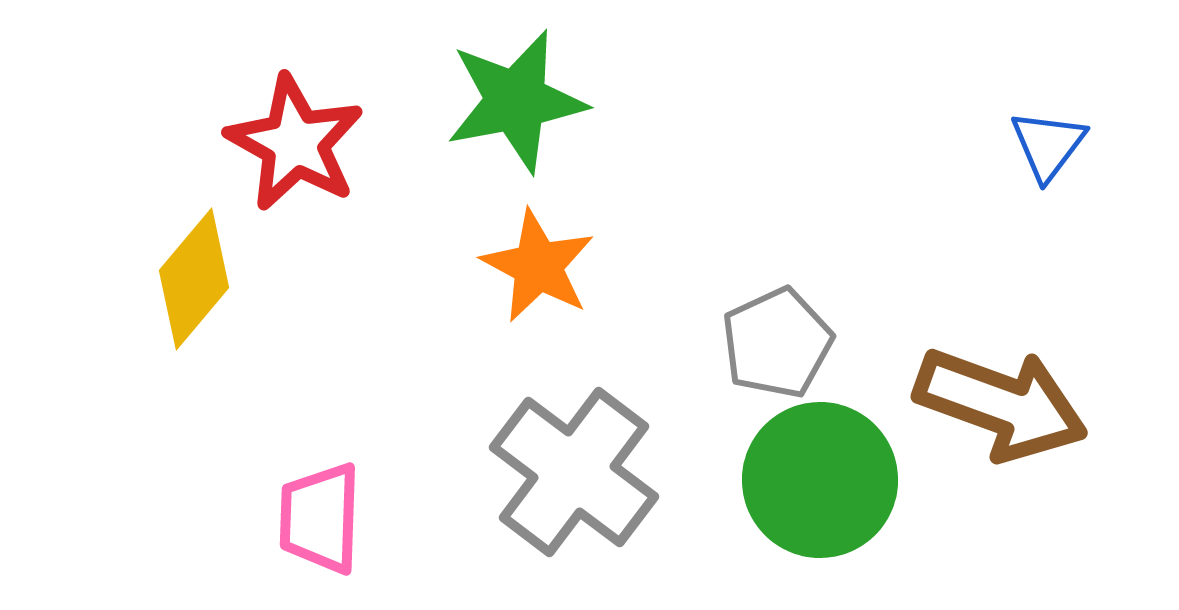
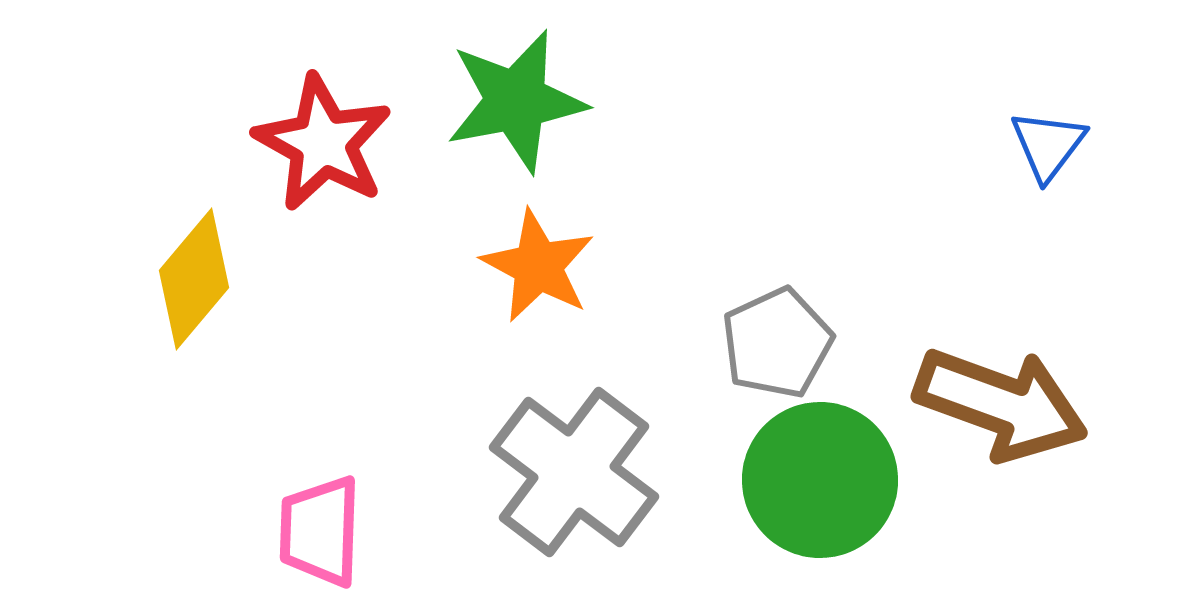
red star: moved 28 px right
pink trapezoid: moved 13 px down
